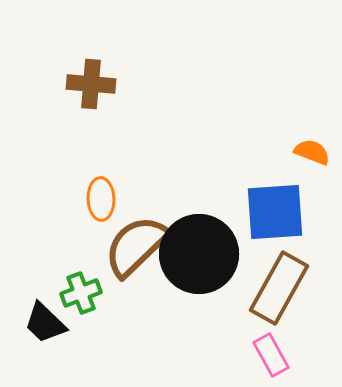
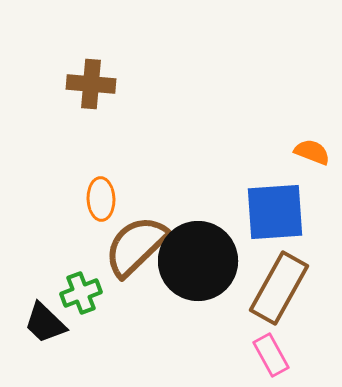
black circle: moved 1 px left, 7 px down
